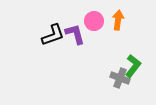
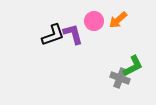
orange arrow: rotated 138 degrees counterclockwise
purple L-shape: moved 2 px left
green L-shape: rotated 25 degrees clockwise
